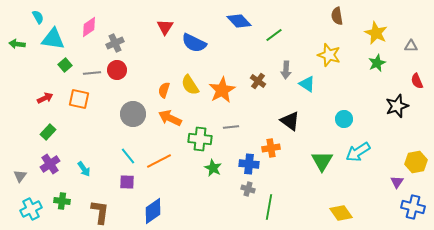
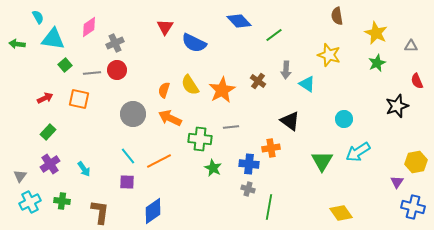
cyan cross at (31, 209): moved 1 px left, 7 px up
